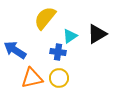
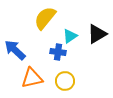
blue arrow: rotated 10 degrees clockwise
yellow circle: moved 6 px right, 3 px down
